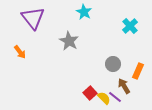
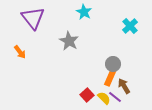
orange rectangle: moved 28 px left, 7 px down
red square: moved 3 px left, 2 px down
